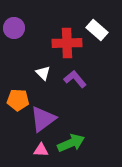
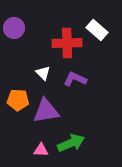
purple L-shape: rotated 25 degrees counterclockwise
purple triangle: moved 3 px right, 8 px up; rotated 28 degrees clockwise
